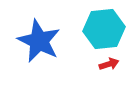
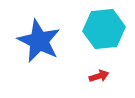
red arrow: moved 10 px left, 12 px down
